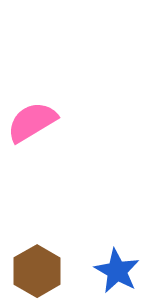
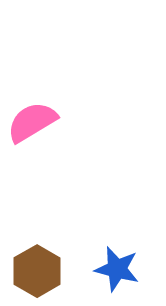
blue star: moved 2 px up; rotated 15 degrees counterclockwise
